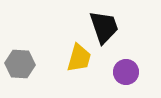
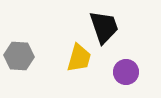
gray hexagon: moved 1 px left, 8 px up
